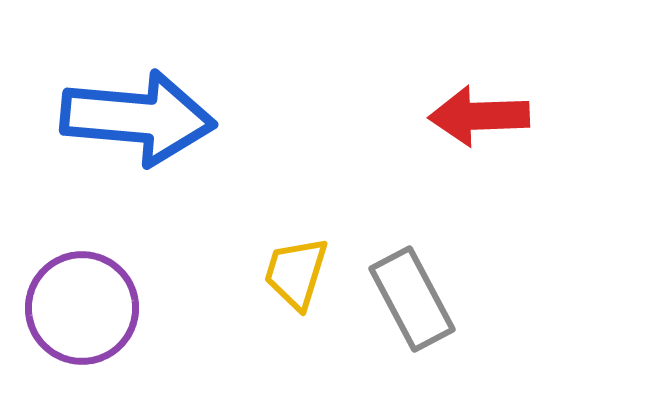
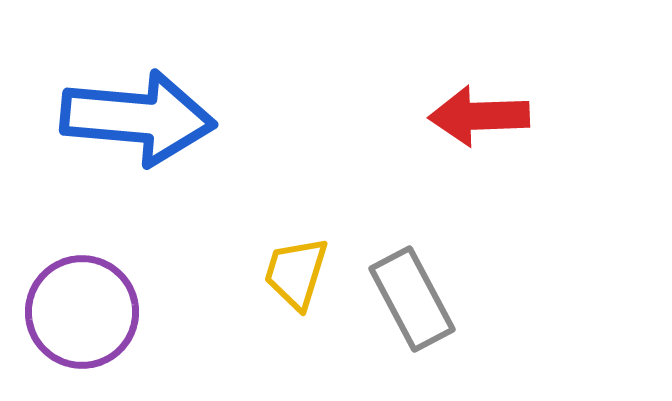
purple circle: moved 4 px down
